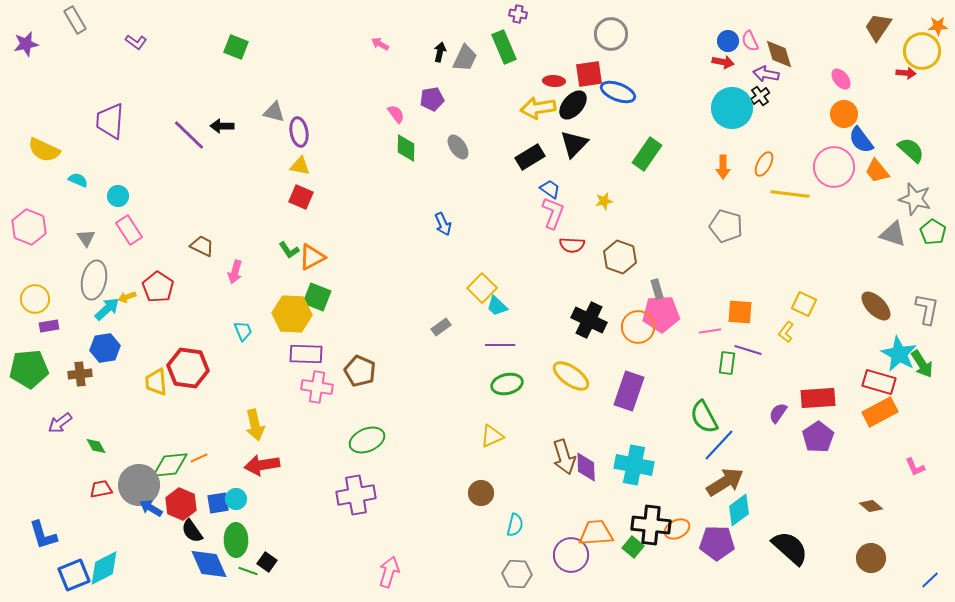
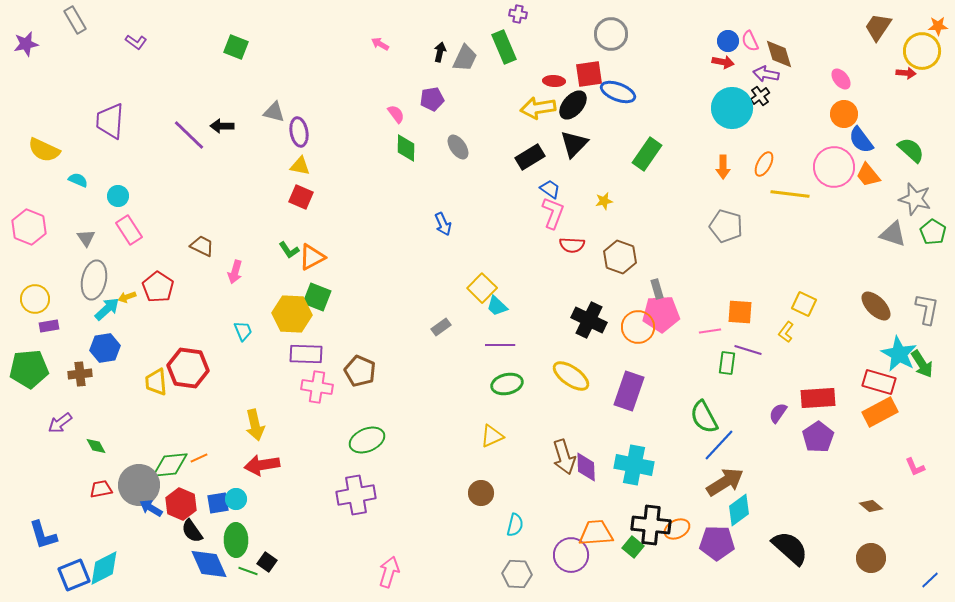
orange trapezoid at (877, 171): moved 9 px left, 4 px down
